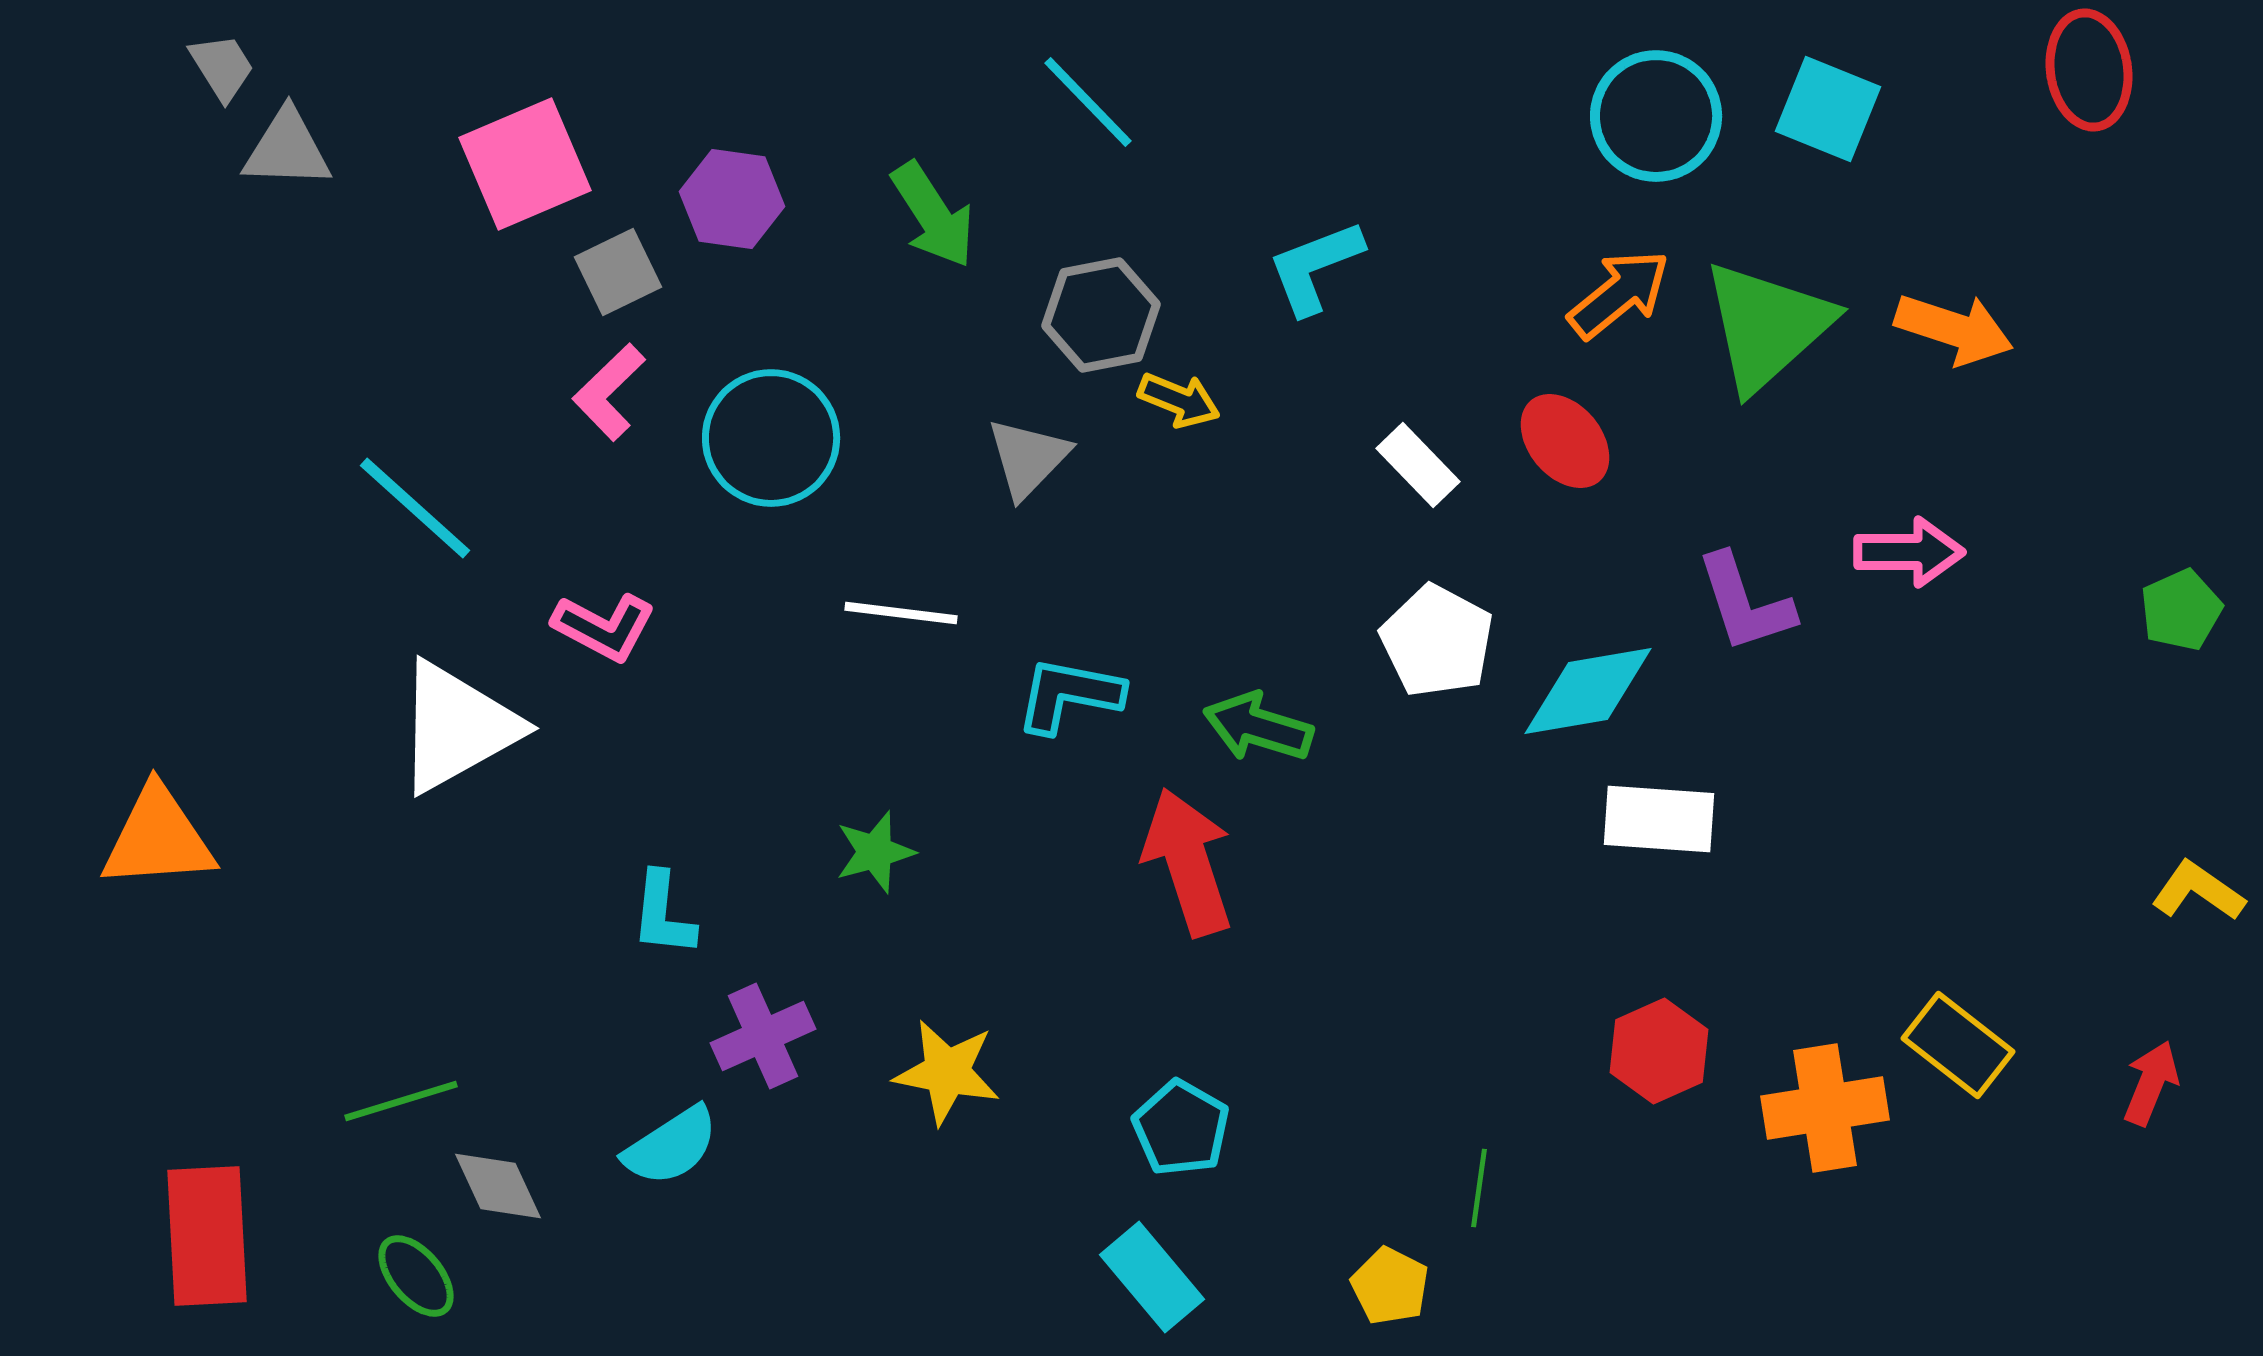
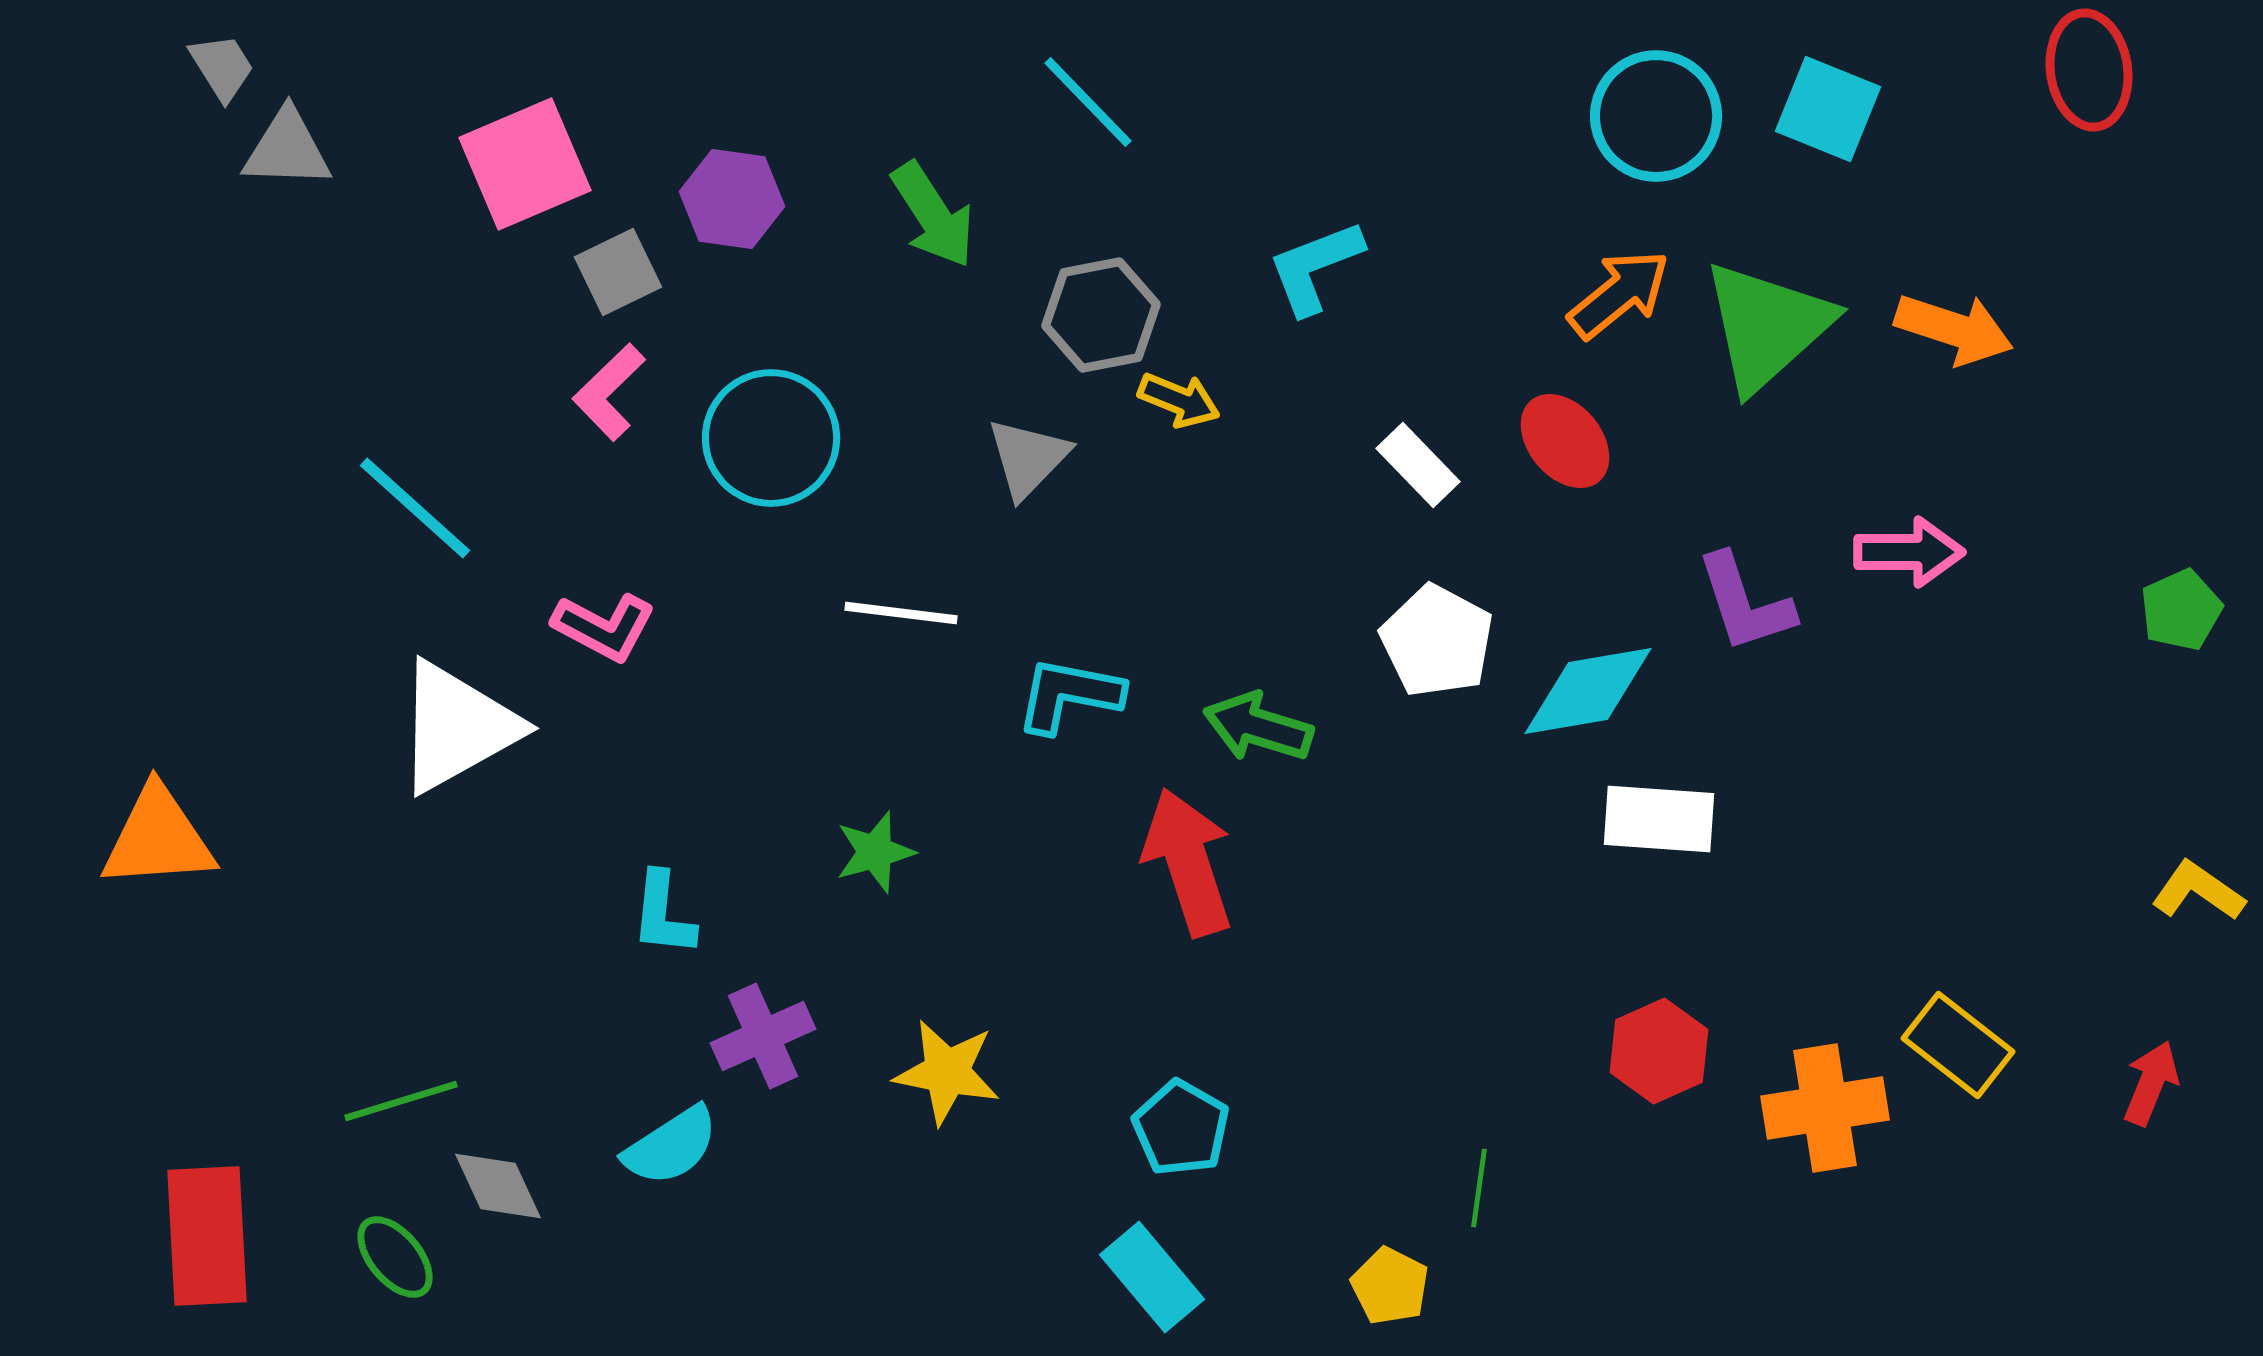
green ellipse at (416, 1276): moved 21 px left, 19 px up
